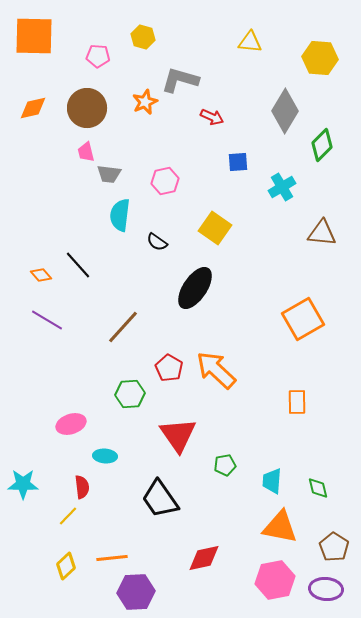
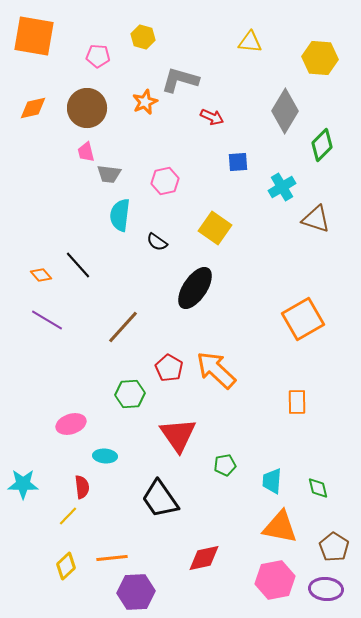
orange square at (34, 36): rotated 9 degrees clockwise
brown triangle at (322, 233): moved 6 px left, 14 px up; rotated 12 degrees clockwise
